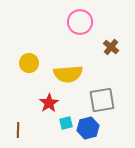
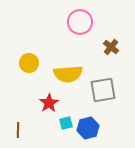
gray square: moved 1 px right, 10 px up
